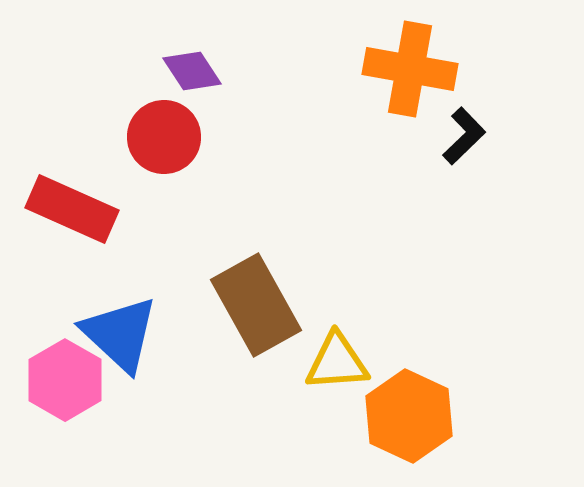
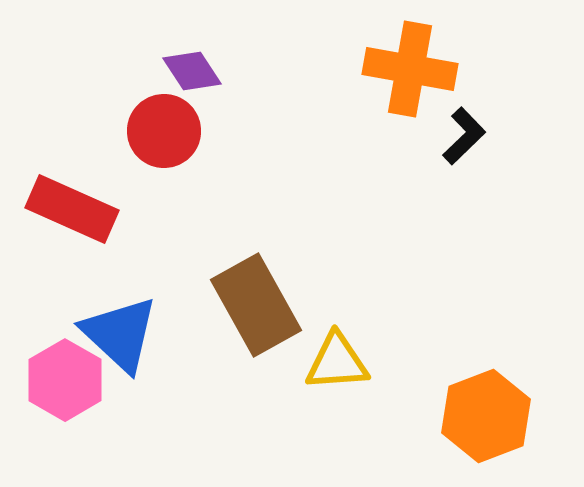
red circle: moved 6 px up
orange hexagon: moved 77 px right; rotated 14 degrees clockwise
